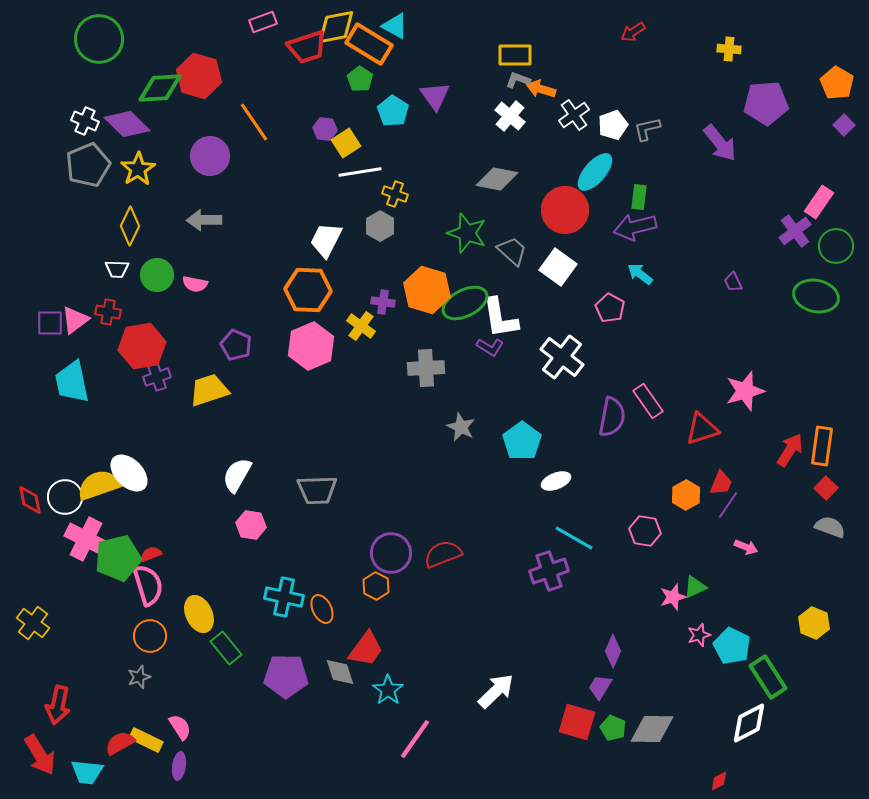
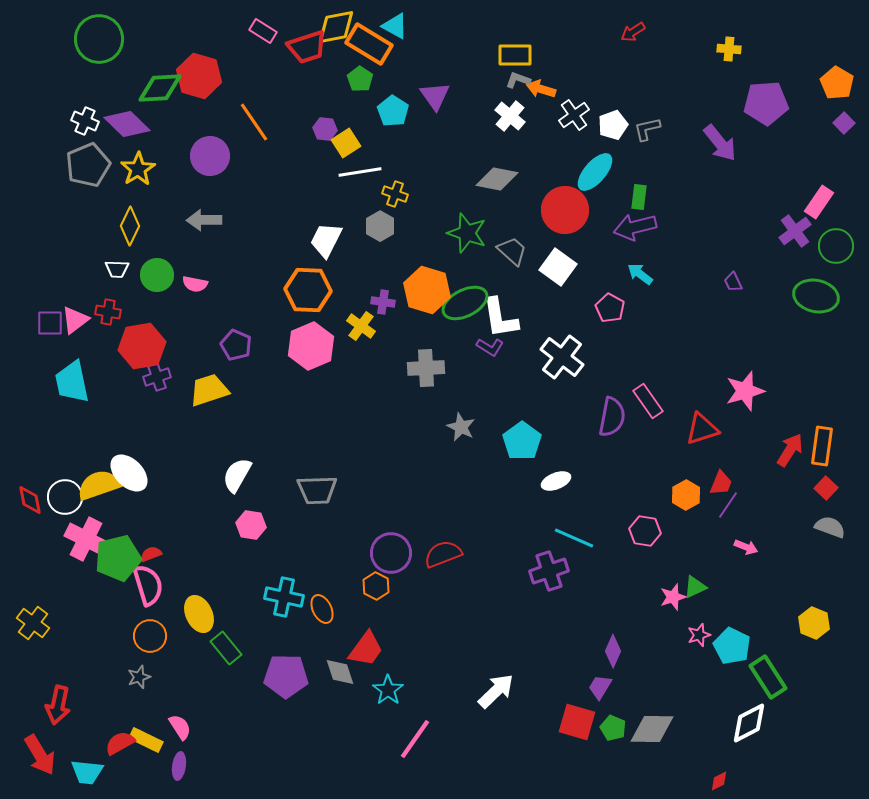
pink rectangle at (263, 22): moved 9 px down; rotated 52 degrees clockwise
purple square at (844, 125): moved 2 px up
cyan line at (574, 538): rotated 6 degrees counterclockwise
